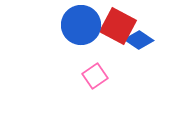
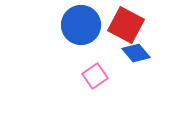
red square: moved 8 px right, 1 px up
blue diamond: moved 3 px left, 13 px down; rotated 16 degrees clockwise
